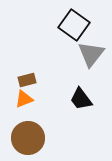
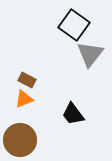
gray triangle: moved 1 px left
brown rectangle: rotated 42 degrees clockwise
black trapezoid: moved 8 px left, 15 px down
brown circle: moved 8 px left, 2 px down
